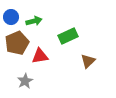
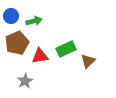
blue circle: moved 1 px up
green rectangle: moved 2 px left, 13 px down
